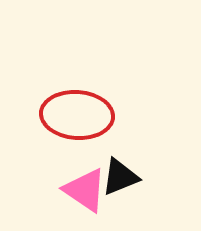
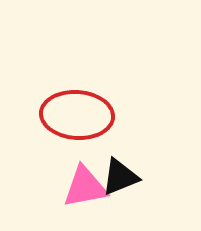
pink triangle: moved 3 px up; rotated 45 degrees counterclockwise
